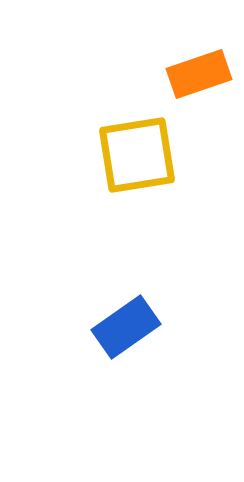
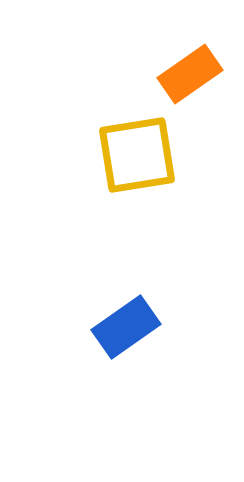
orange rectangle: moved 9 px left; rotated 16 degrees counterclockwise
